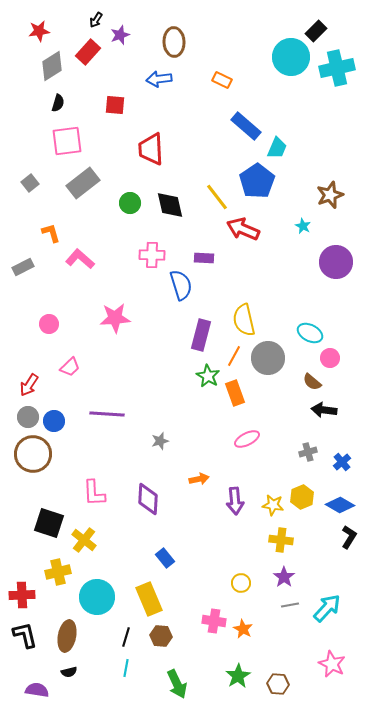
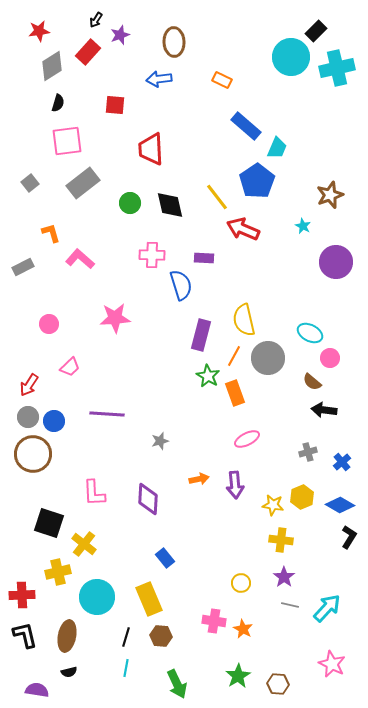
purple arrow at (235, 501): moved 16 px up
yellow cross at (84, 540): moved 4 px down
gray line at (290, 605): rotated 24 degrees clockwise
